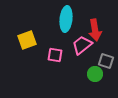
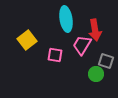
cyan ellipse: rotated 15 degrees counterclockwise
yellow square: rotated 18 degrees counterclockwise
pink trapezoid: rotated 20 degrees counterclockwise
green circle: moved 1 px right
